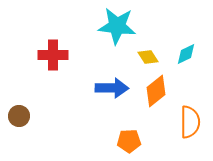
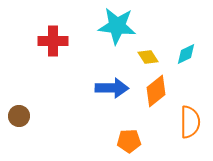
red cross: moved 14 px up
